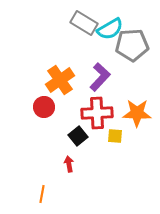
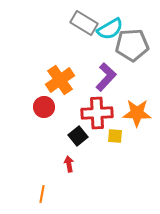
purple L-shape: moved 6 px right
